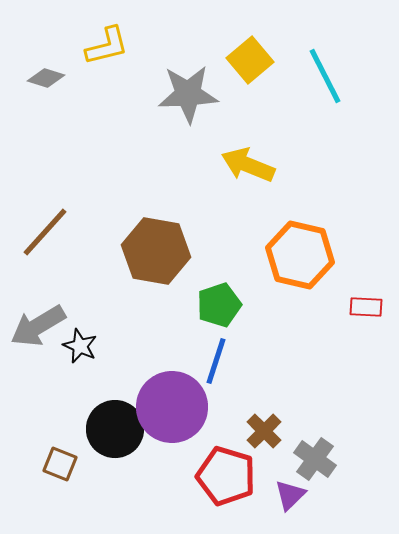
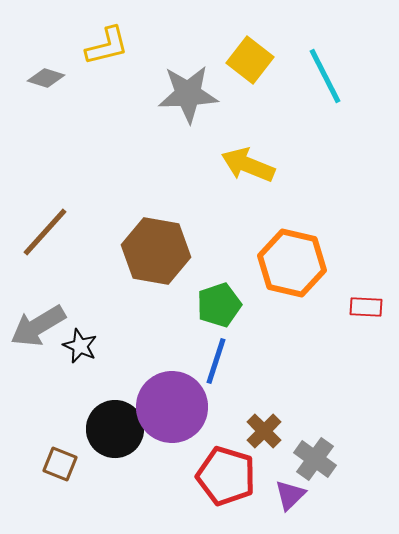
yellow square: rotated 12 degrees counterclockwise
orange hexagon: moved 8 px left, 8 px down
